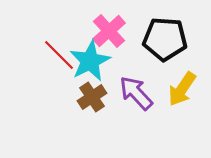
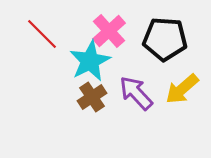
red line: moved 17 px left, 21 px up
yellow arrow: rotated 15 degrees clockwise
